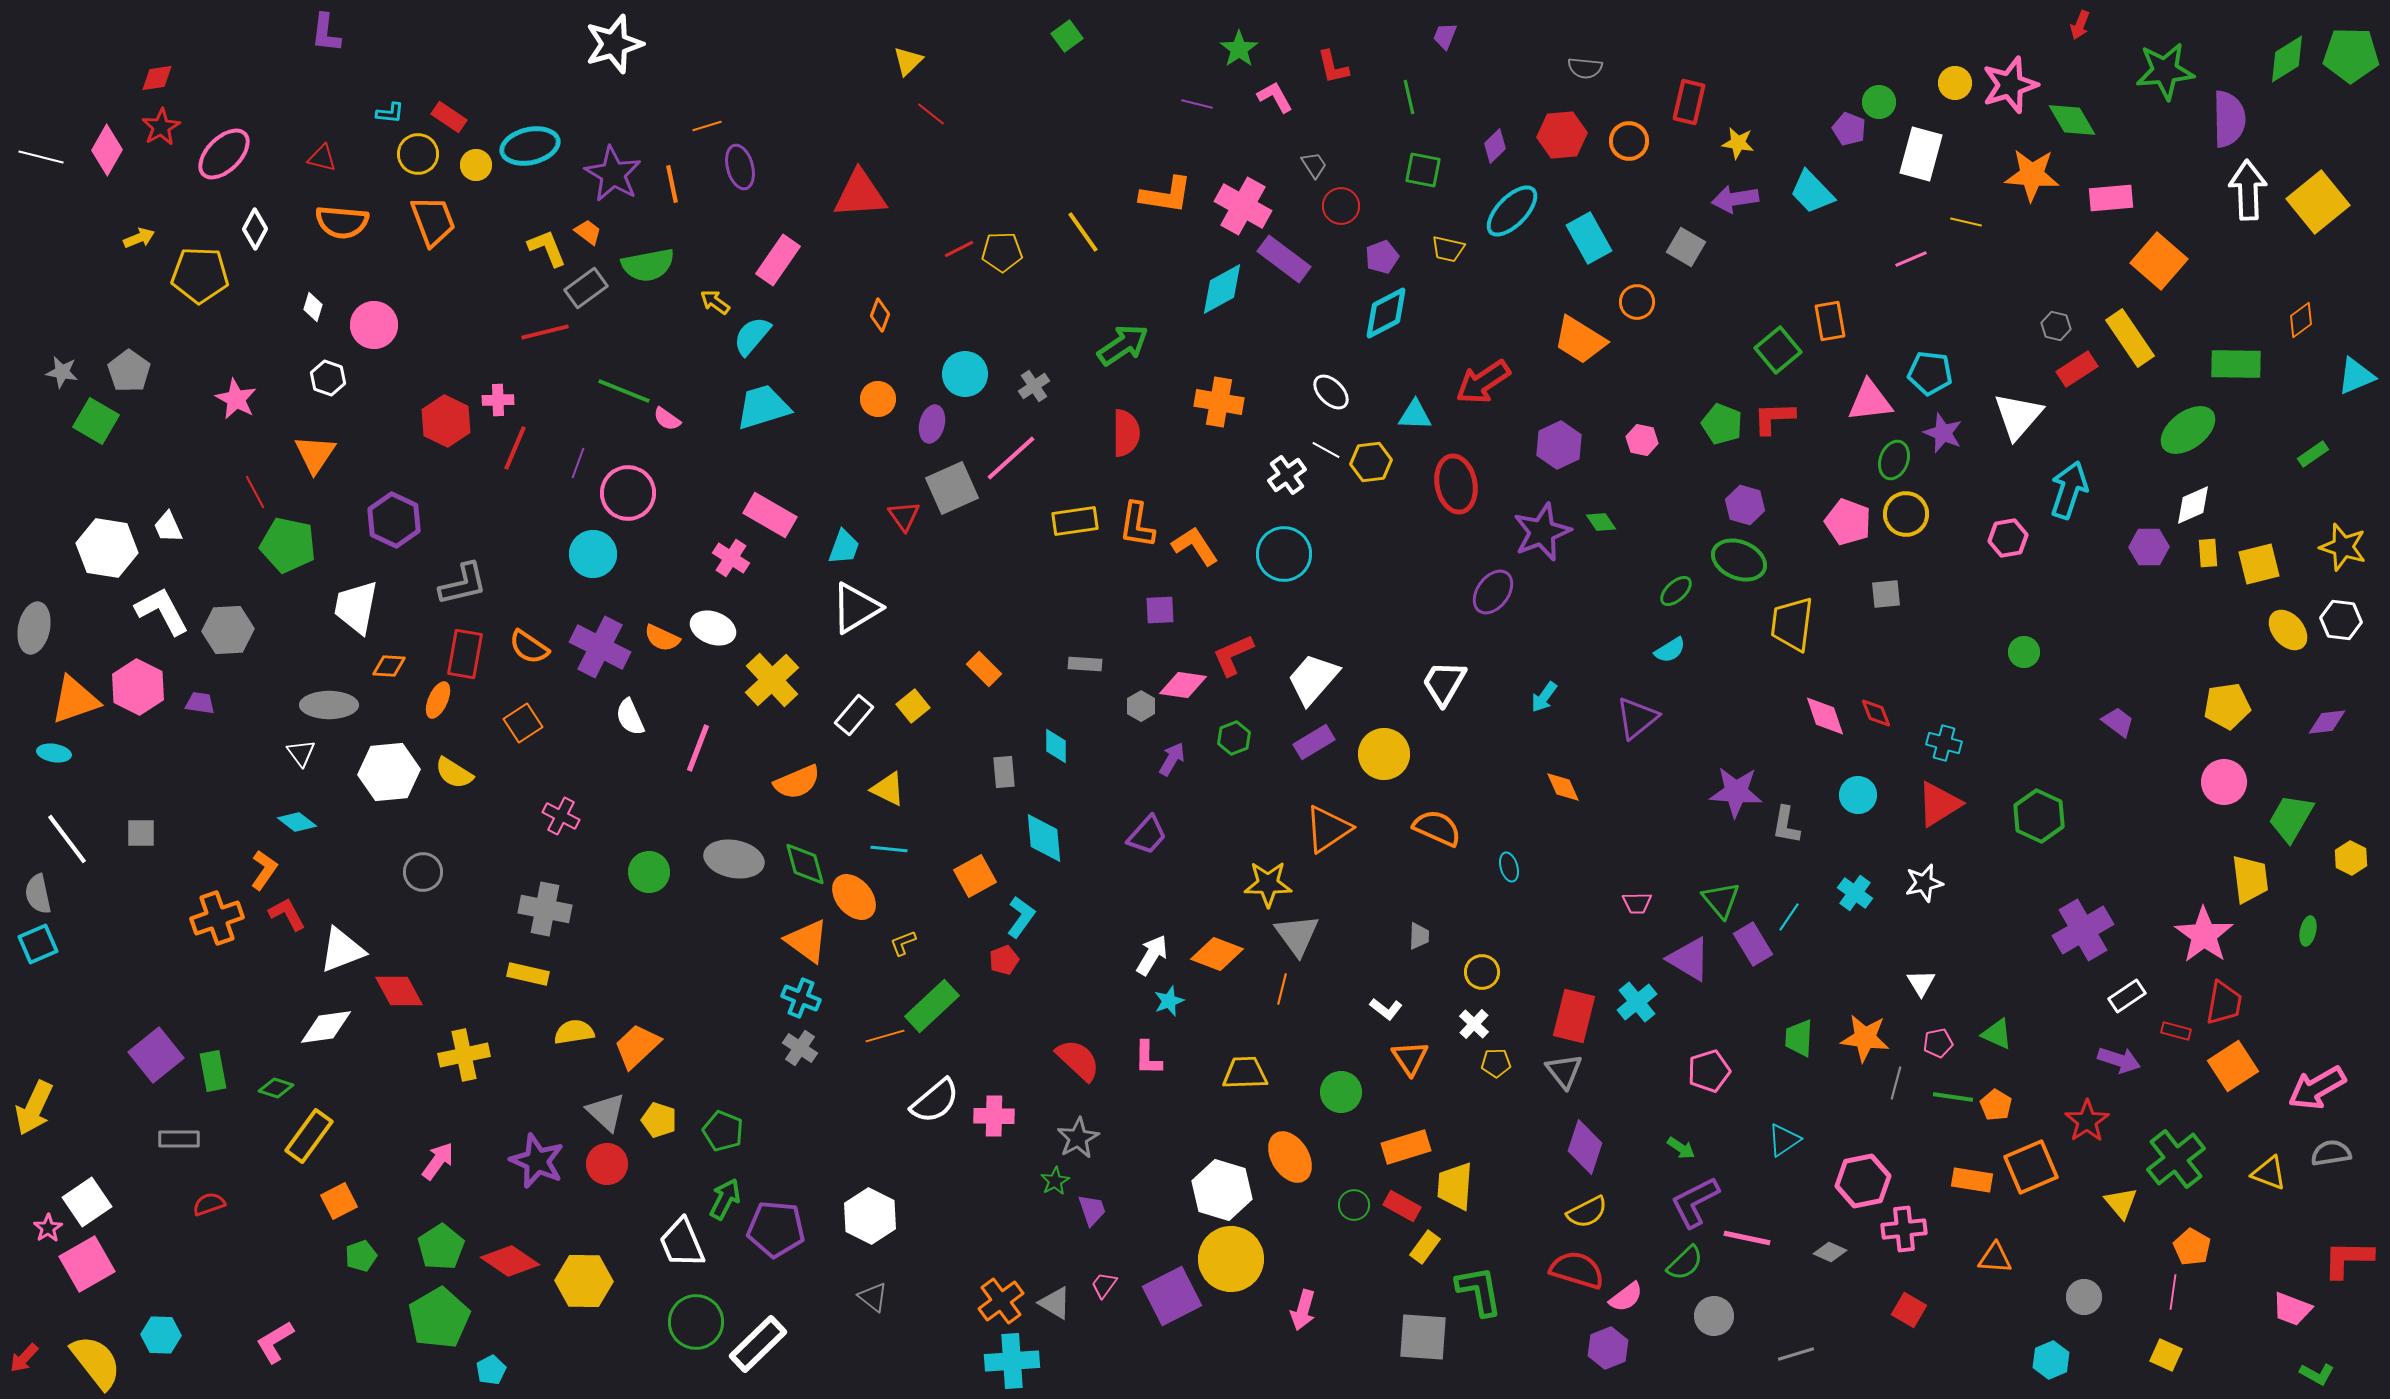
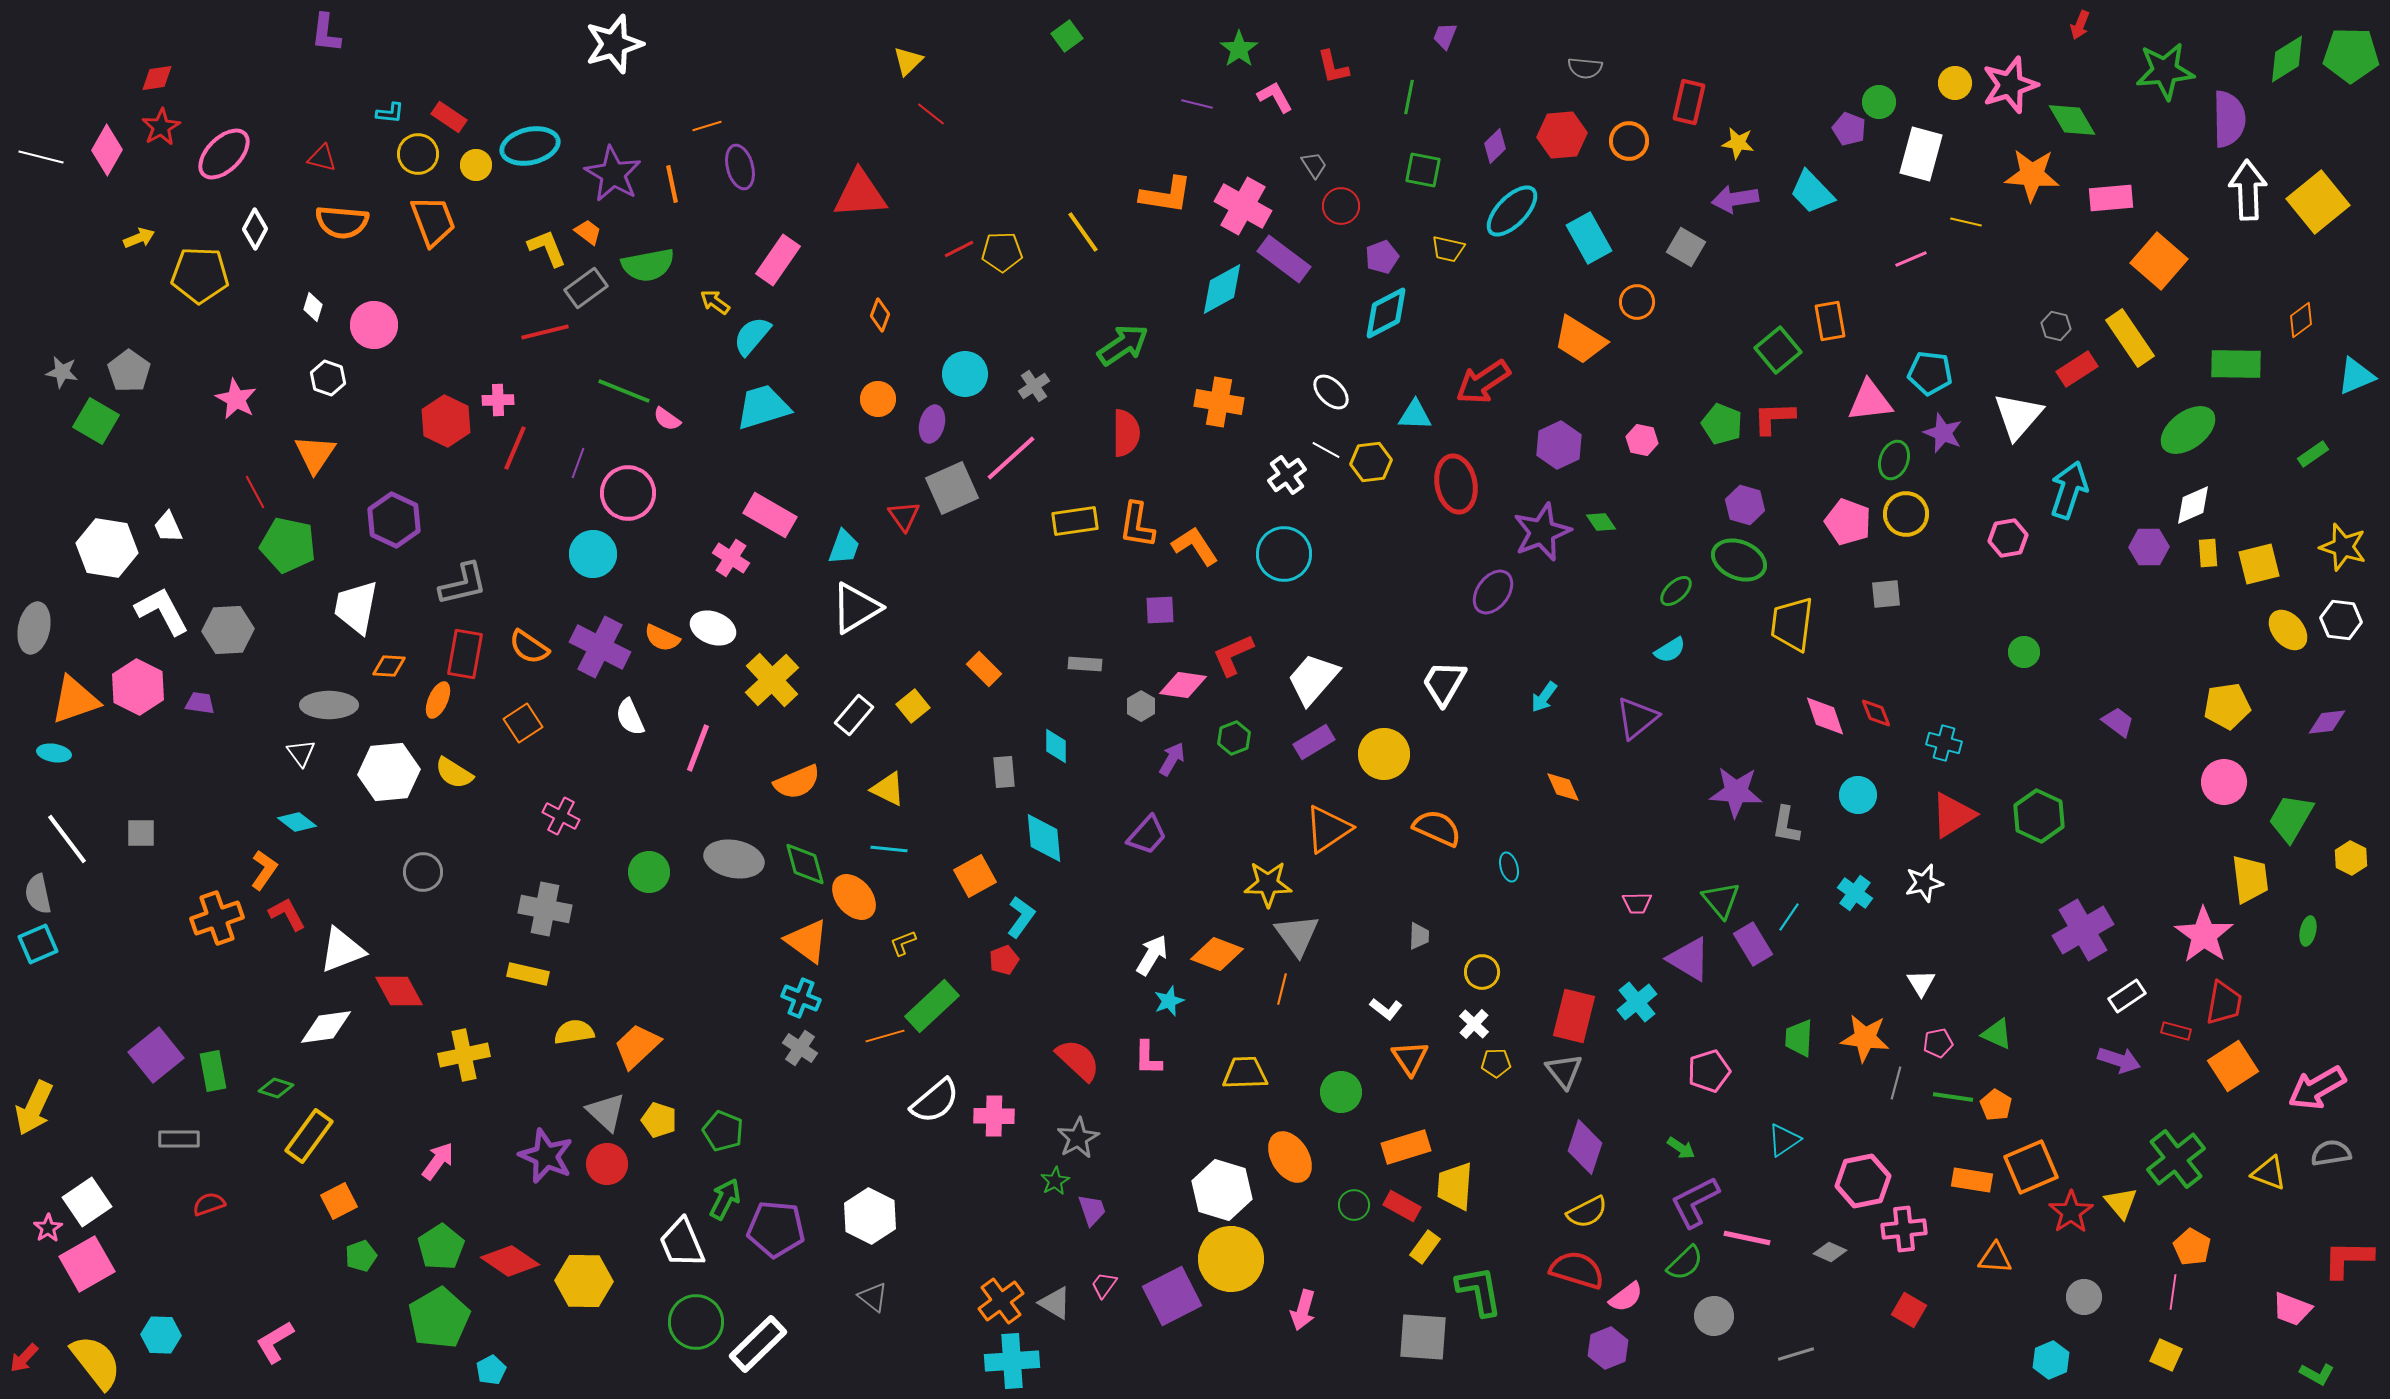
green line at (1409, 97): rotated 24 degrees clockwise
red triangle at (1939, 804): moved 14 px right, 11 px down
red star at (2087, 1121): moved 16 px left, 91 px down
purple star at (537, 1161): moved 9 px right, 5 px up
